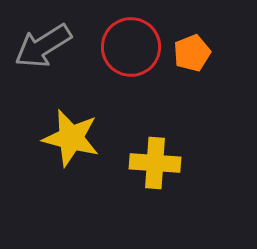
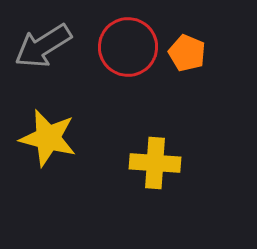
red circle: moved 3 px left
orange pentagon: moved 5 px left; rotated 27 degrees counterclockwise
yellow star: moved 23 px left
